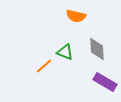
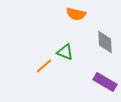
orange semicircle: moved 2 px up
gray diamond: moved 8 px right, 7 px up
